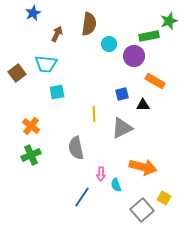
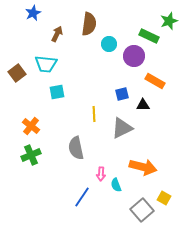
green rectangle: rotated 36 degrees clockwise
